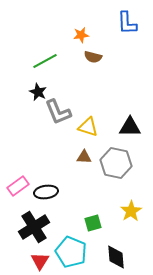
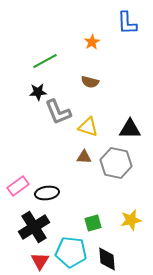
orange star: moved 11 px right, 7 px down; rotated 21 degrees counterclockwise
brown semicircle: moved 3 px left, 25 px down
black star: rotated 30 degrees counterclockwise
black triangle: moved 2 px down
black ellipse: moved 1 px right, 1 px down
yellow star: moved 9 px down; rotated 20 degrees clockwise
cyan pentagon: rotated 16 degrees counterclockwise
black diamond: moved 9 px left, 2 px down
